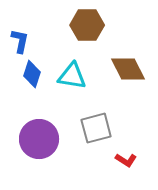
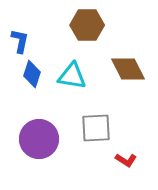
gray square: rotated 12 degrees clockwise
